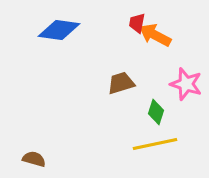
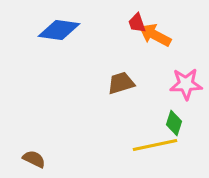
red trapezoid: rotated 30 degrees counterclockwise
pink star: rotated 20 degrees counterclockwise
green diamond: moved 18 px right, 11 px down
yellow line: moved 1 px down
brown semicircle: rotated 10 degrees clockwise
